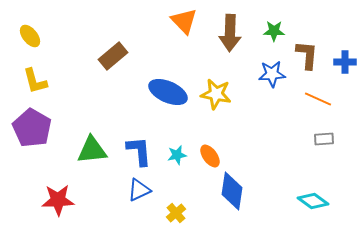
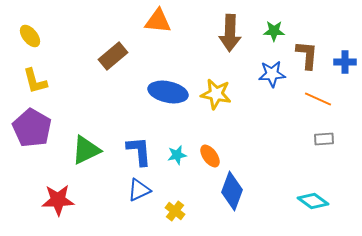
orange triangle: moved 26 px left; rotated 40 degrees counterclockwise
blue ellipse: rotated 12 degrees counterclockwise
green triangle: moved 6 px left; rotated 20 degrees counterclockwise
blue diamond: rotated 12 degrees clockwise
yellow cross: moved 1 px left, 2 px up; rotated 12 degrees counterclockwise
